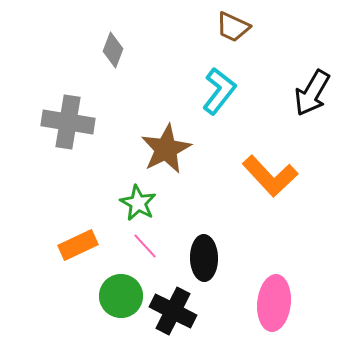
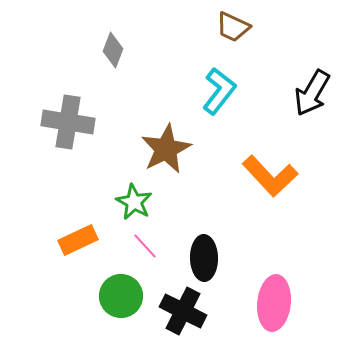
green star: moved 4 px left, 1 px up
orange rectangle: moved 5 px up
black cross: moved 10 px right
